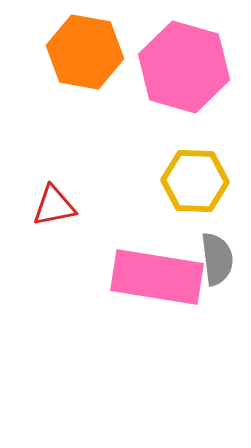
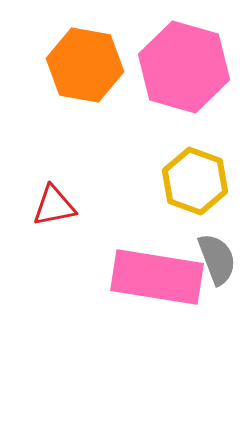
orange hexagon: moved 13 px down
yellow hexagon: rotated 18 degrees clockwise
gray semicircle: rotated 14 degrees counterclockwise
